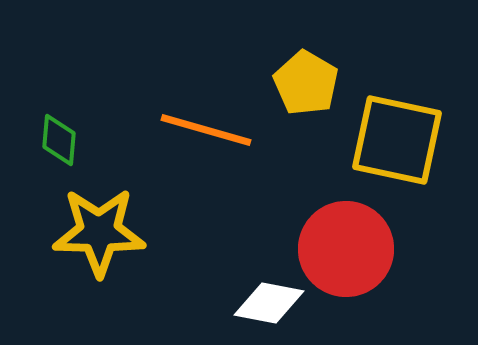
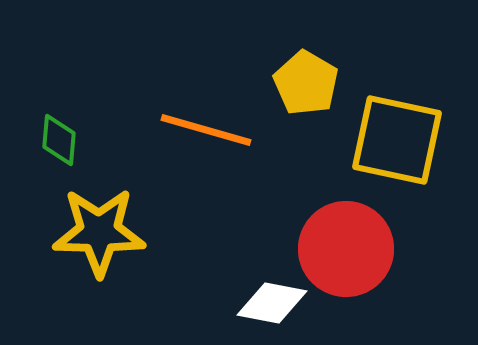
white diamond: moved 3 px right
